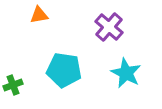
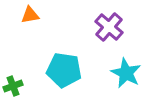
orange triangle: moved 9 px left
green cross: moved 1 px down
